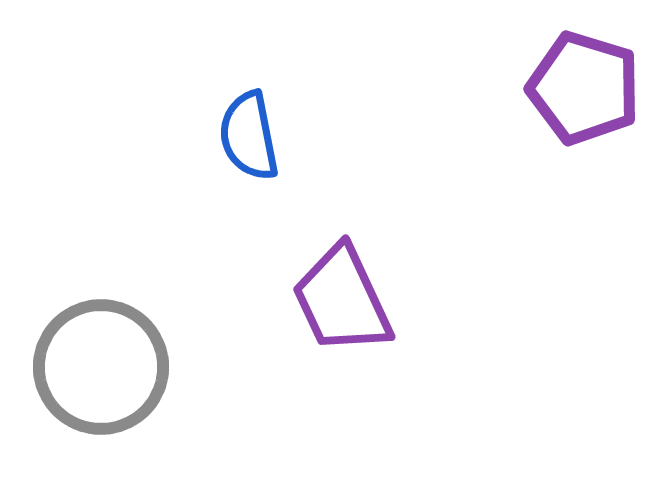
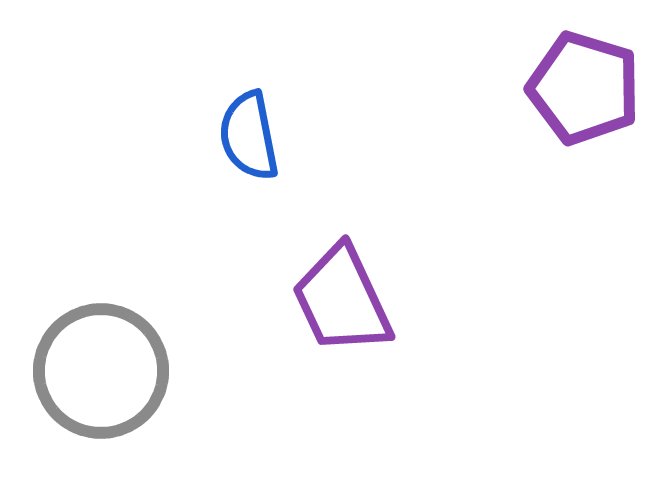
gray circle: moved 4 px down
